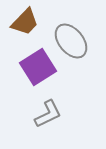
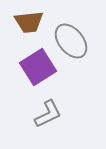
brown trapezoid: moved 4 px right; rotated 40 degrees clockwise
